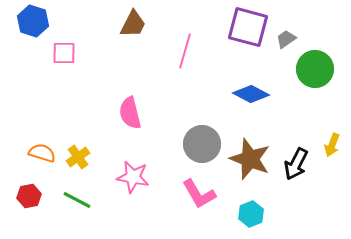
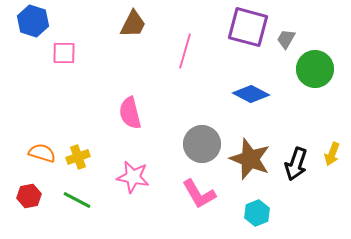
gray trapezoid: rotated 25 degrees counterclockwise
yellow arrow: moved 9 px down
yellow cross: rotated 15 degrees clockwise
black arrow: rotated 8 degrees counterclockwise
cyan hexagon: moved 6 px right, 1 px up
